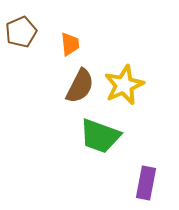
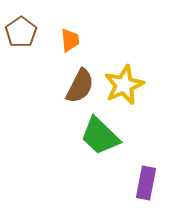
brown pentagon: rotated 12 degrees counterclockwise
orange trapezoid: moved 4 px up
green trapezoid: rotated 24 degrees clockwise
